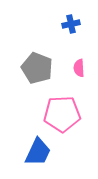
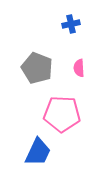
pink pentagon: rotated 6 degrees clockwise
